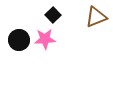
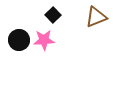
pink star: moved 1 px left, 1 px down
